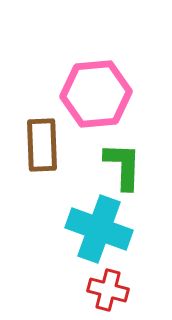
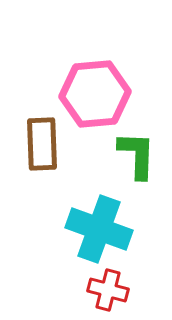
pink hexagon: moved 1 px left
brown rectangle: moved 1 px up
green L-shape: moved 14 px right, 11 px up
